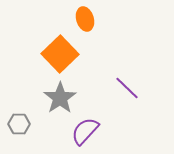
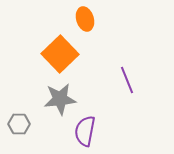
purple line: moved 8 px up; rotated 24 degrees clockwise
gray star: moved 1 px down; rotated 28 degrees clockwise
purple semicircle: rotated 32 degrees counterclockwise
